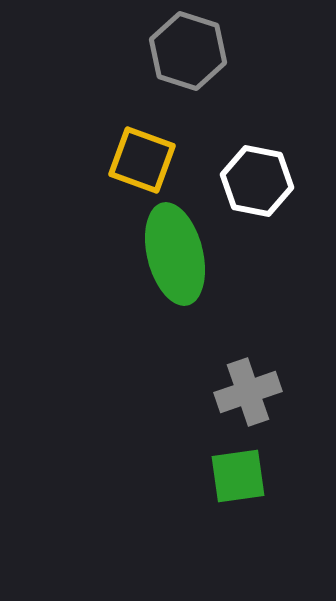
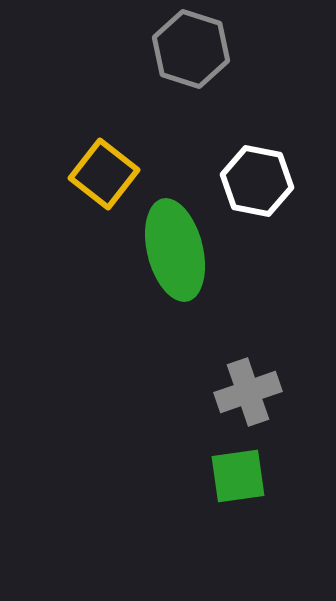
gray hexagon: moved 3 px right, 2 px up
yellow square: moved 38 px left, 14 px down; rotated 18 degrees clockwise
green ellipse: moved 4 px up
